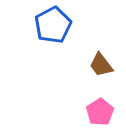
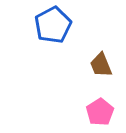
brown trapezoid: rotated 16 degrees clockwise
